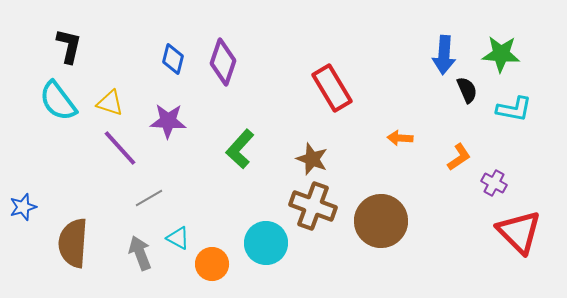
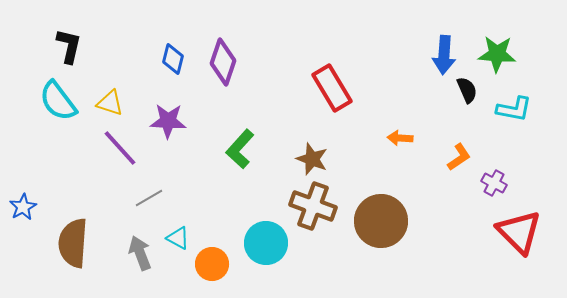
green star: moved 4 px left
blue star: rotated 12 degrees counterclockwise
